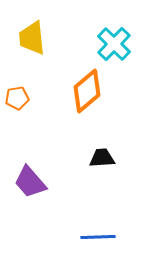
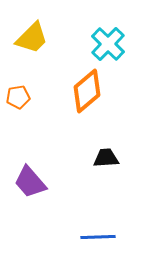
yellow trapezoid: rotated 129 degrees counterclockwise
cyan cross: moved 6 px left
orange pentagon: moved 1 px right, 1 px up
black trapezoid: moved 4 px right
